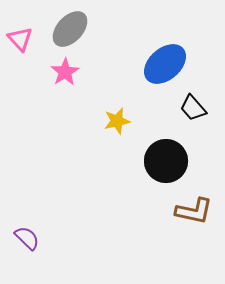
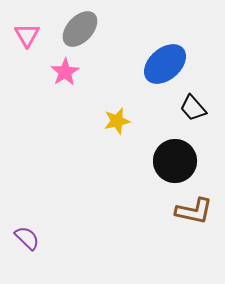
gray ellipse: moved 10 px right
pink triangle: moved 7 px right, 4 px up; rotated 12 degrees clockwise
black circle: moved 9 px right
